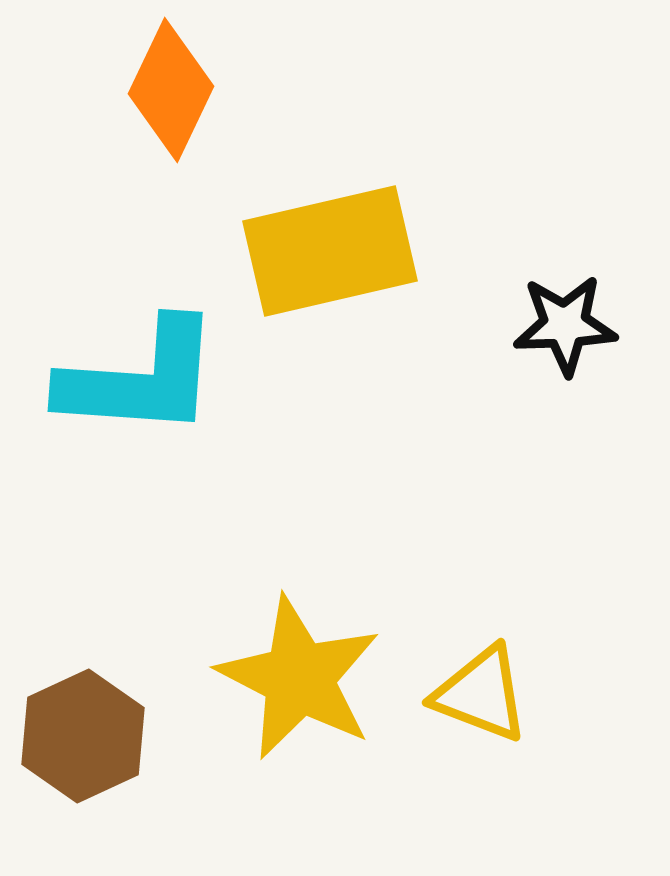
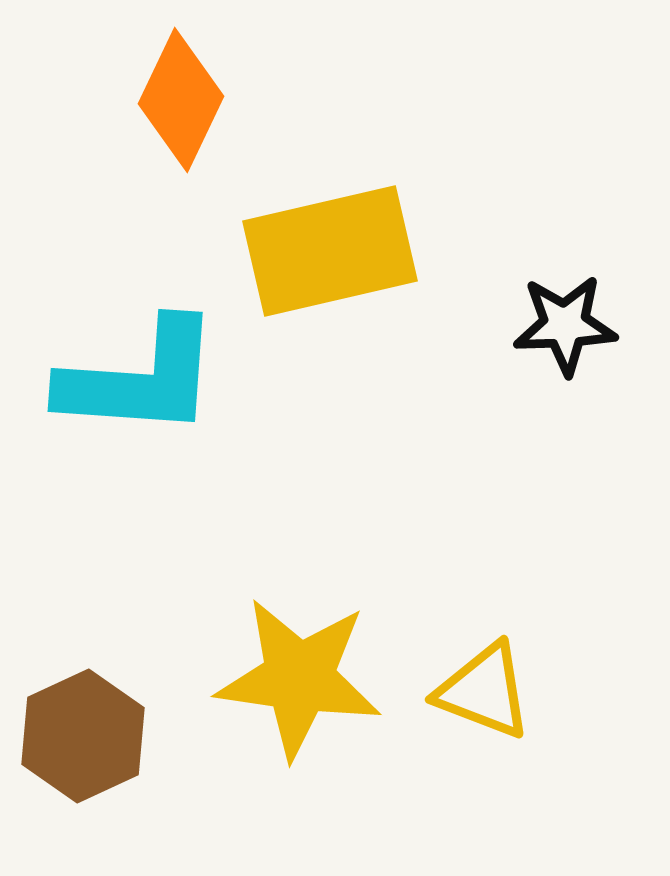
orange diamond: moved 10 px right, 10 px down
yellow star: rotated 19 degrees counterclockwise
yellow triangle: moved 3 px right, 3 px up
